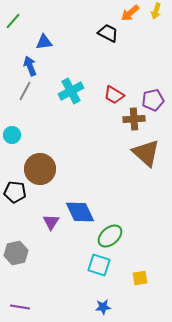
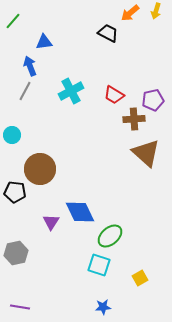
yellow square: rotated 21 degrees counterclockwise
